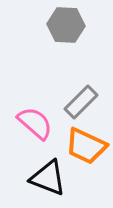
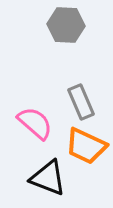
gray rectangle: rotated 68 degrees counterclockwise
